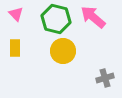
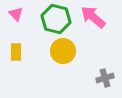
yellow rectangle: moved 1 px right, 4 px down
